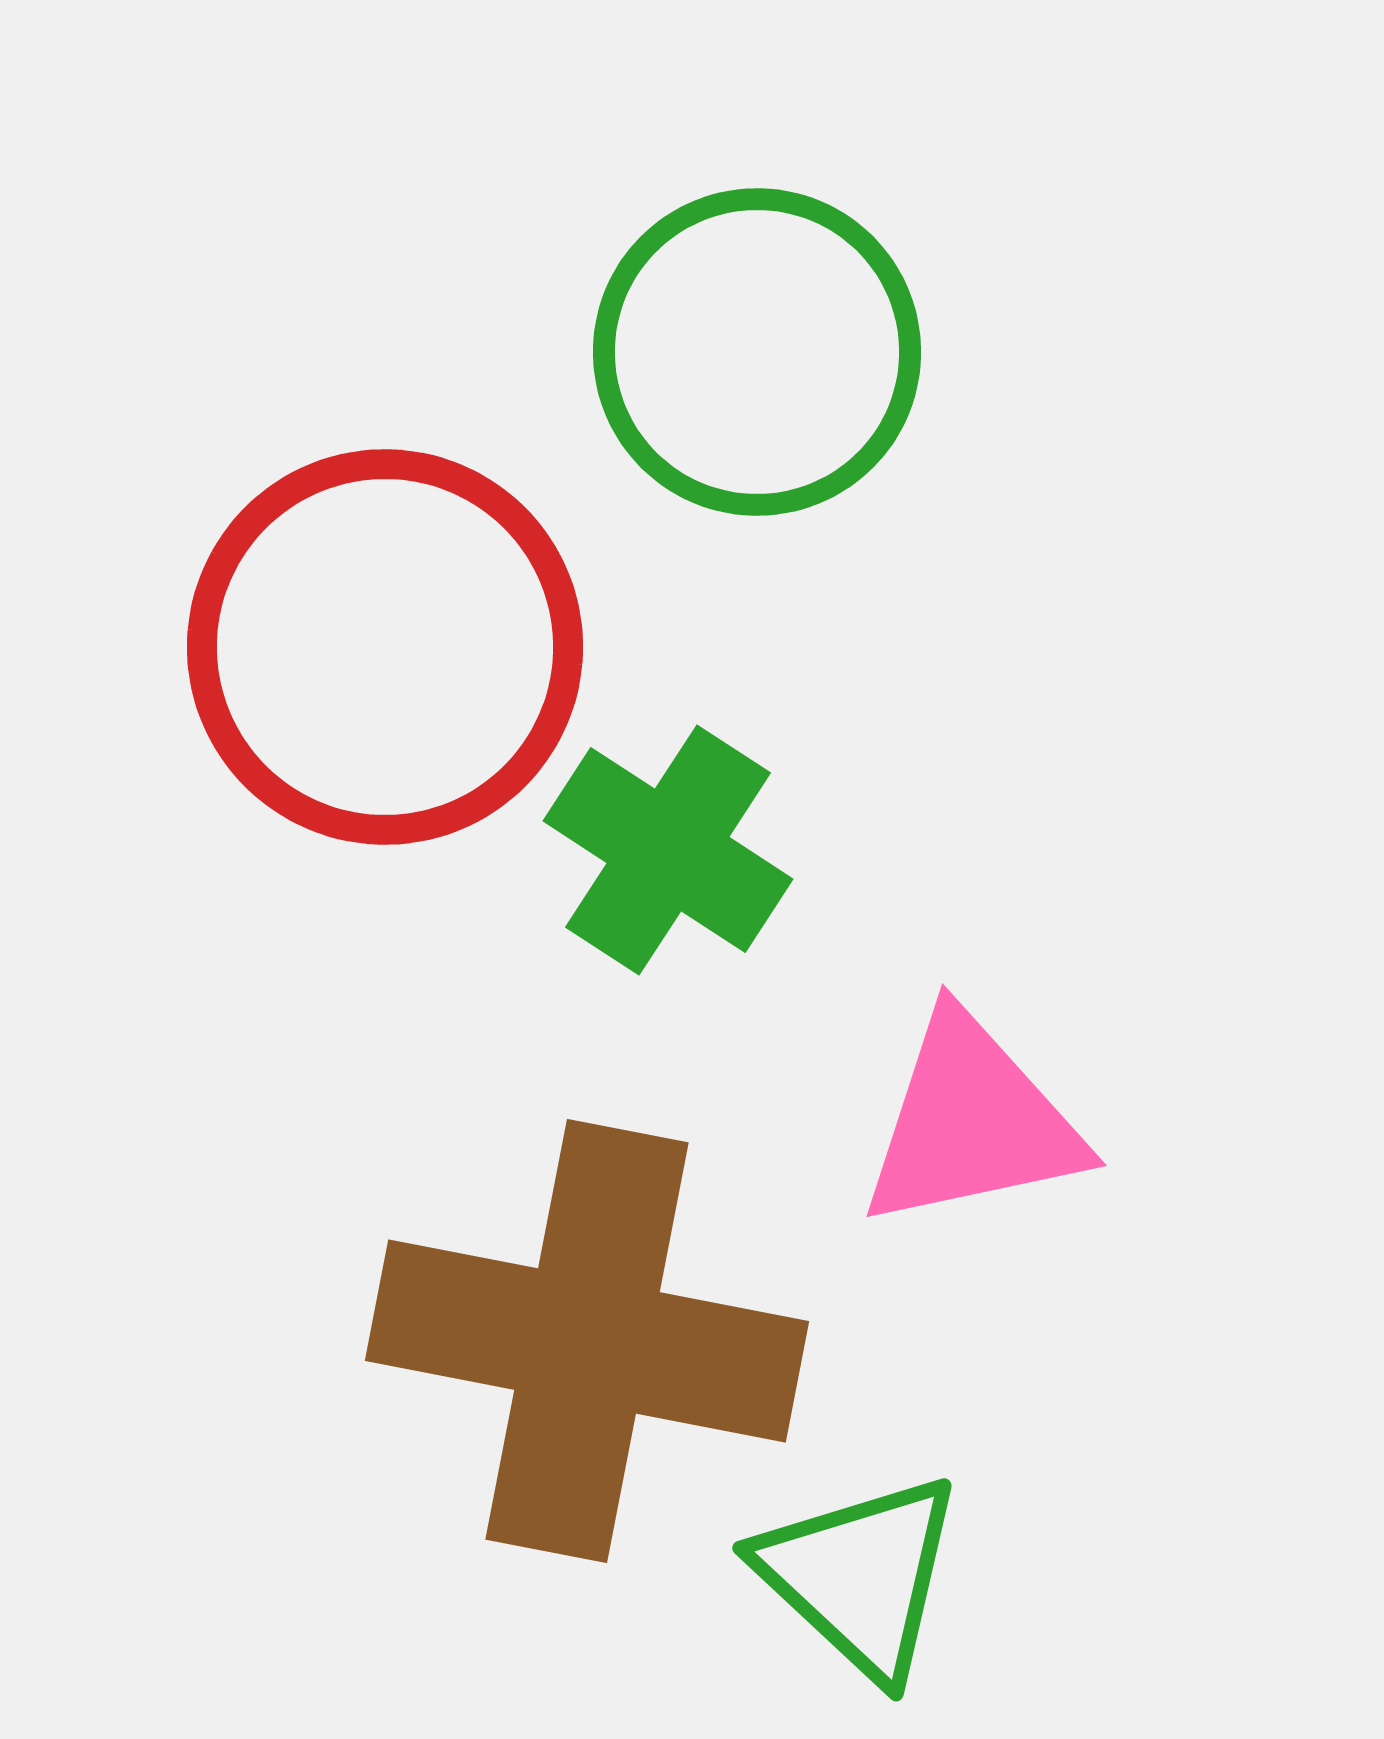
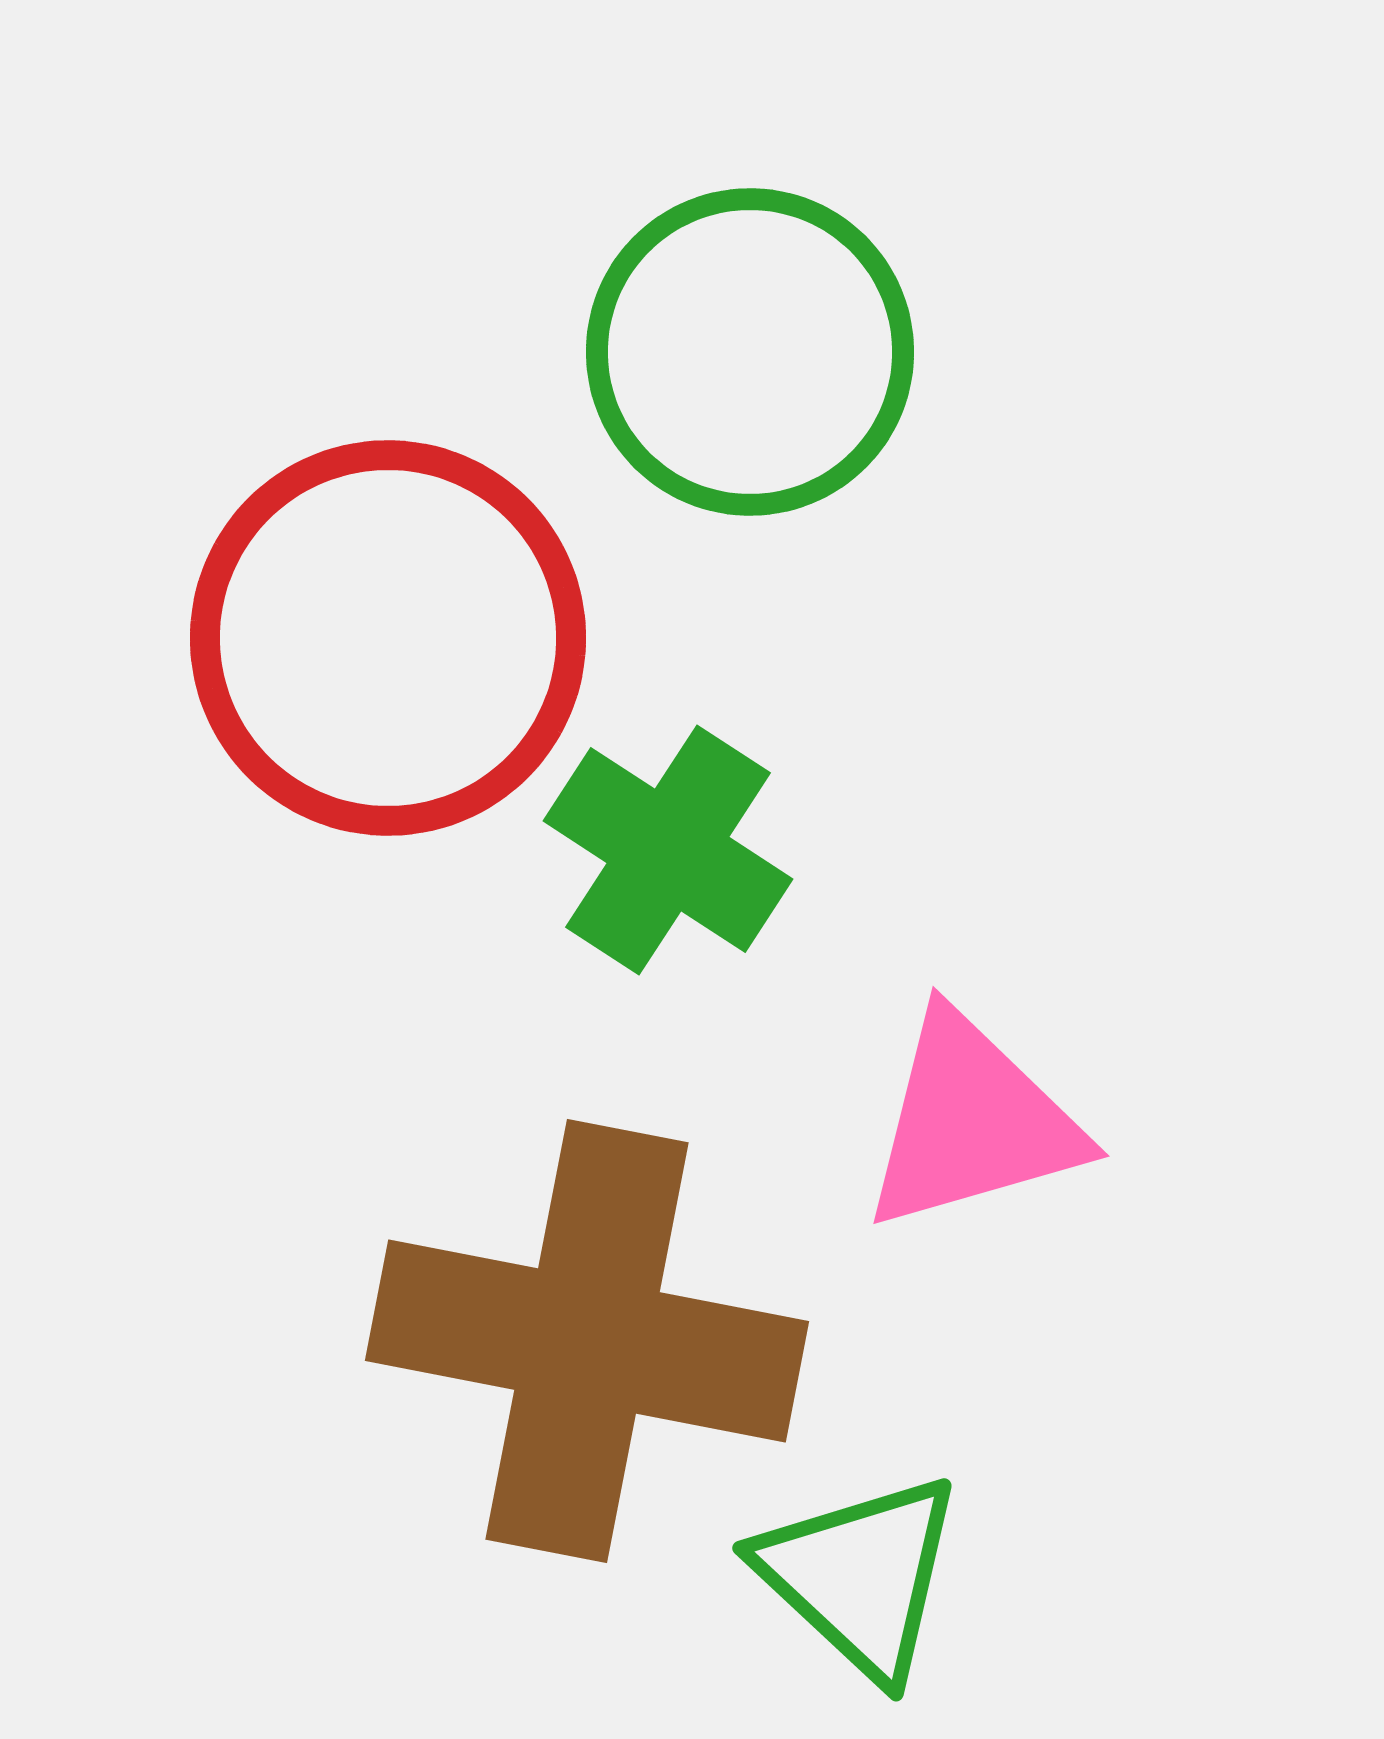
green circle: moved 7 px left
red circle: moved 3 px right, 9 px up
pink triangle: rotated 4 degrees counterclockwise
